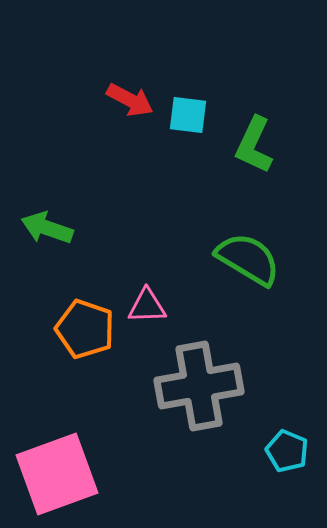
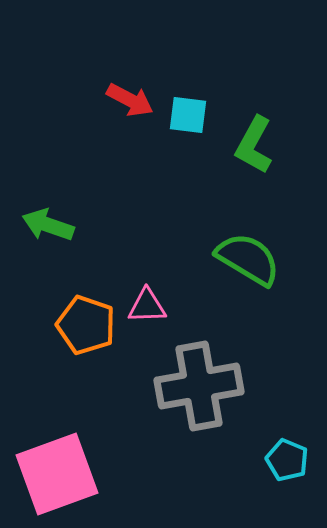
green L-shape: rotated 4 degrees clockwise
green arrow: moved 1 px right, 3 px up
orange pentagon: moved 1 px right, 4 px up
cyan pentagon: moved 9 px down
